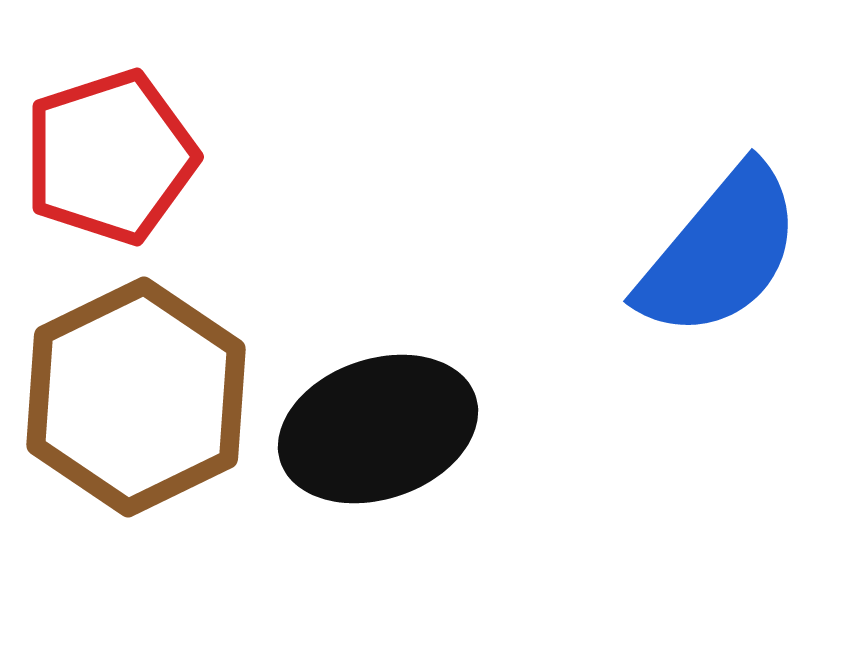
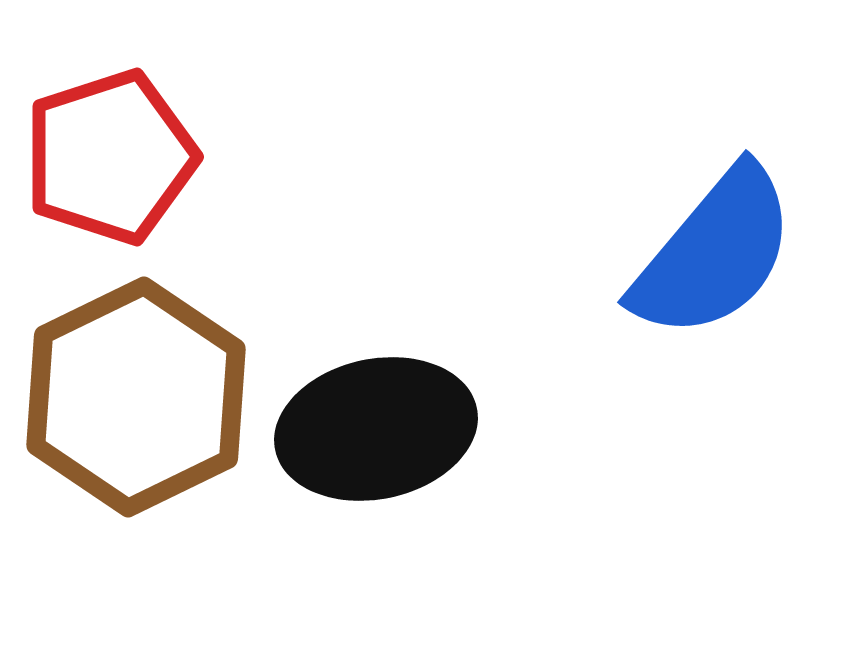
blue semicircle: moved 6 px left, 1 px down
black ellipse: moved 2 px left; rotated 7 degrees clockwise
